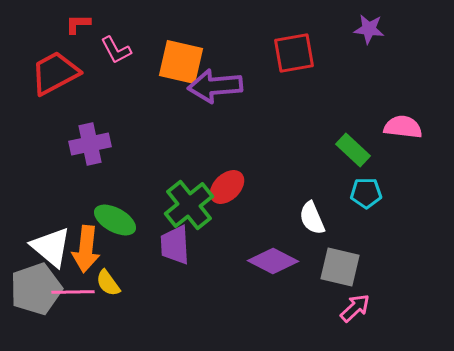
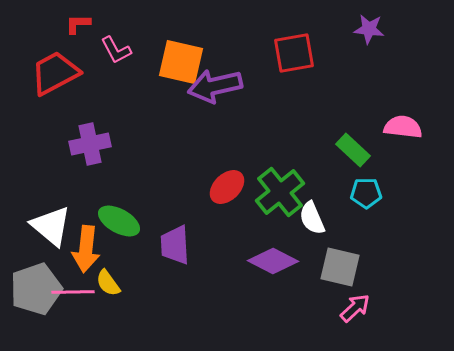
purple arrow: rotated 8 degrees counterclockwise
green cross: moved 91 px right, 13 px up
green ellipse: moved 4 px right, 1 px down
white triangle: moved 21 px up
